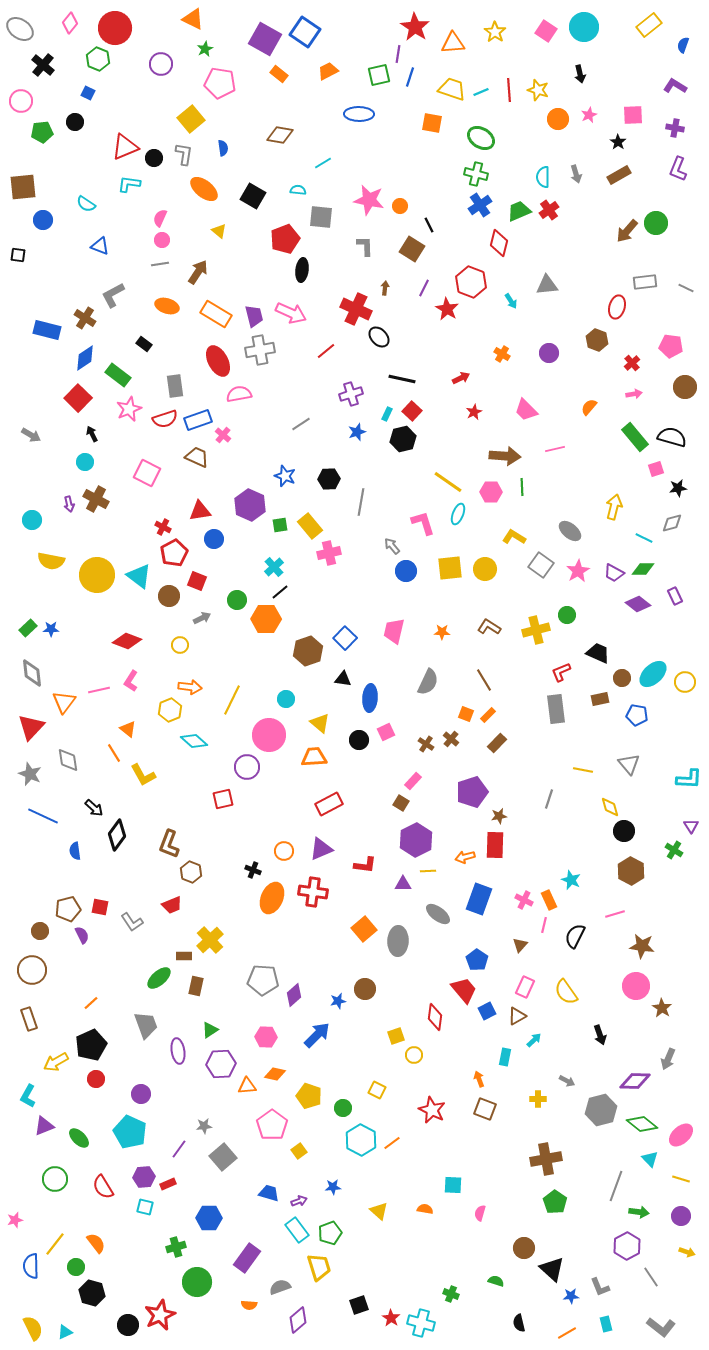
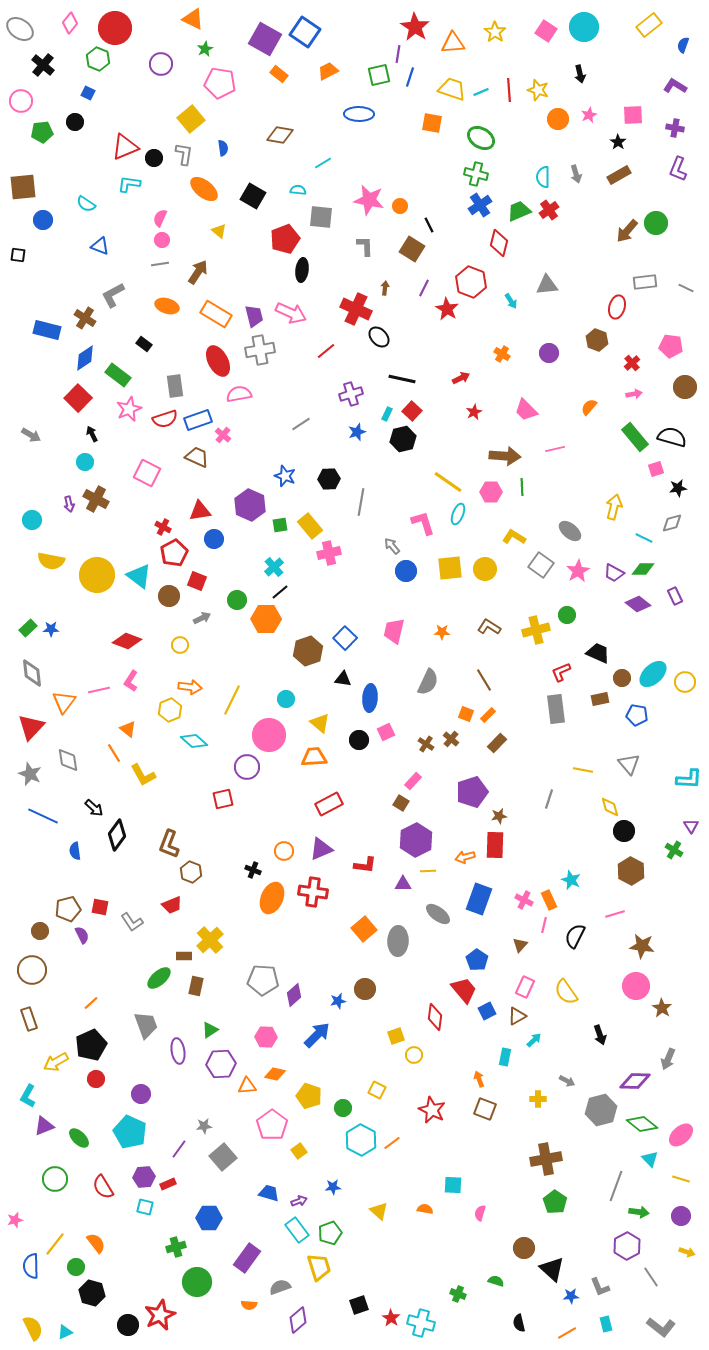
green cross at (451, 1294): moved 7 px right
